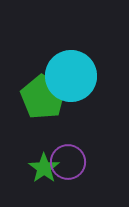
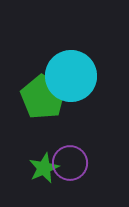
purple circle: moved 2 px right, 1 px down
green star: rotated 12 degrees clockwise
